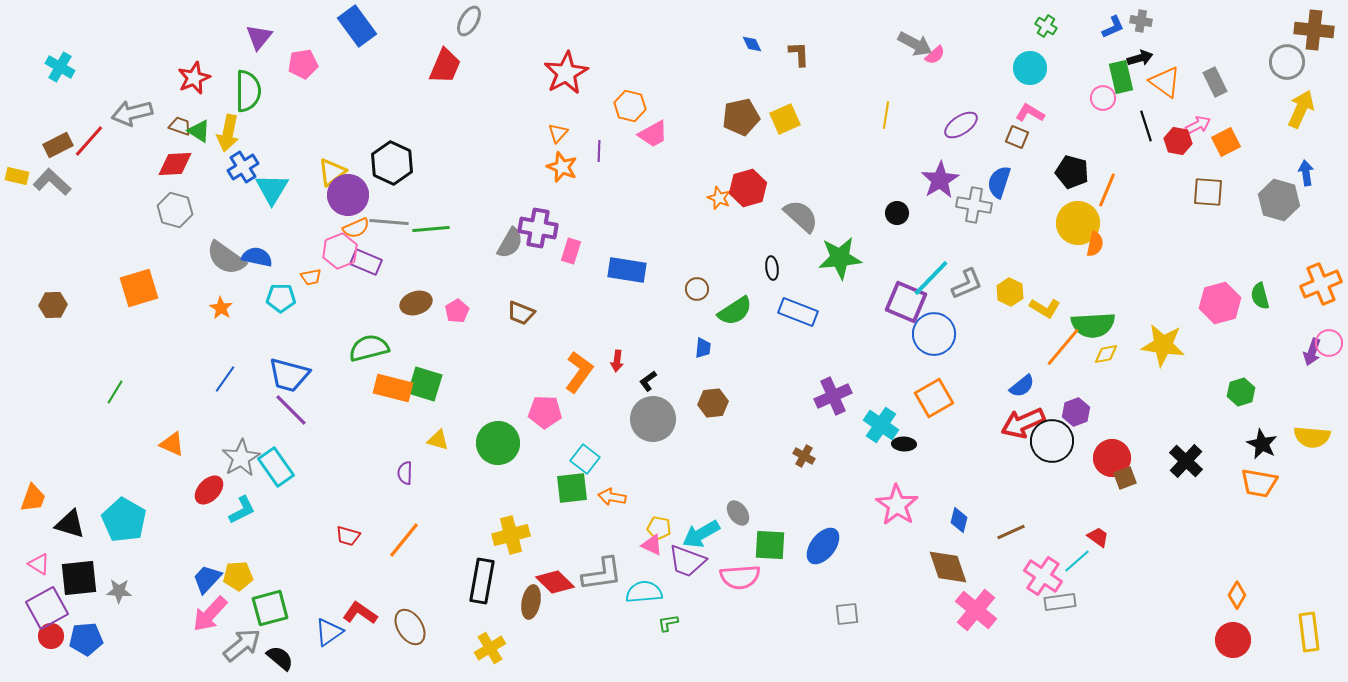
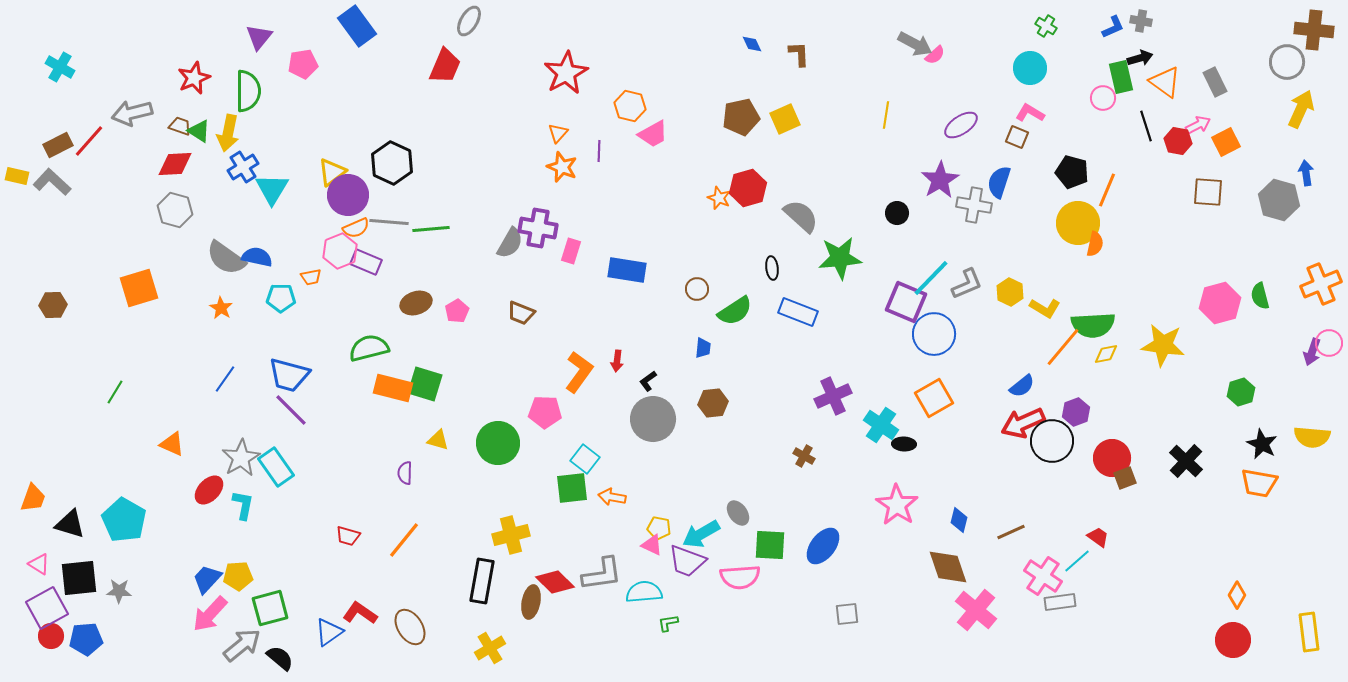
cyan L-shape at (242, 510): moved 1 px right, 5 px up; rotated 52 degrees counterclockwise
